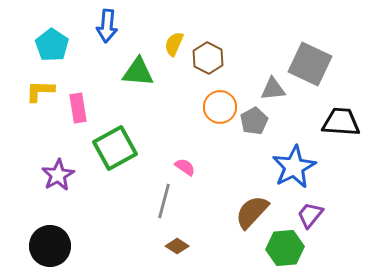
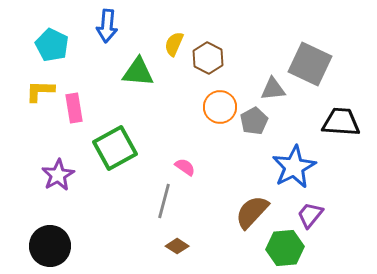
cyan pentagon: rotated 8 degrees counterclockwise
pink rectangle: moved 4 px left
